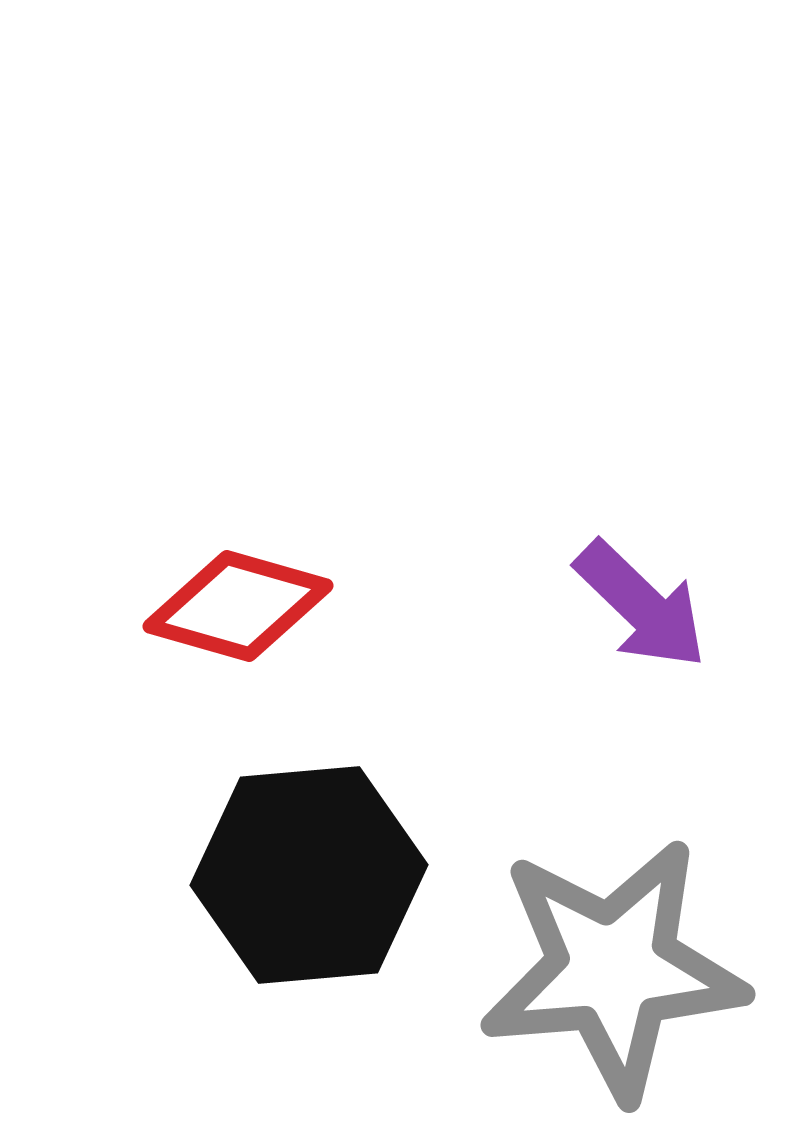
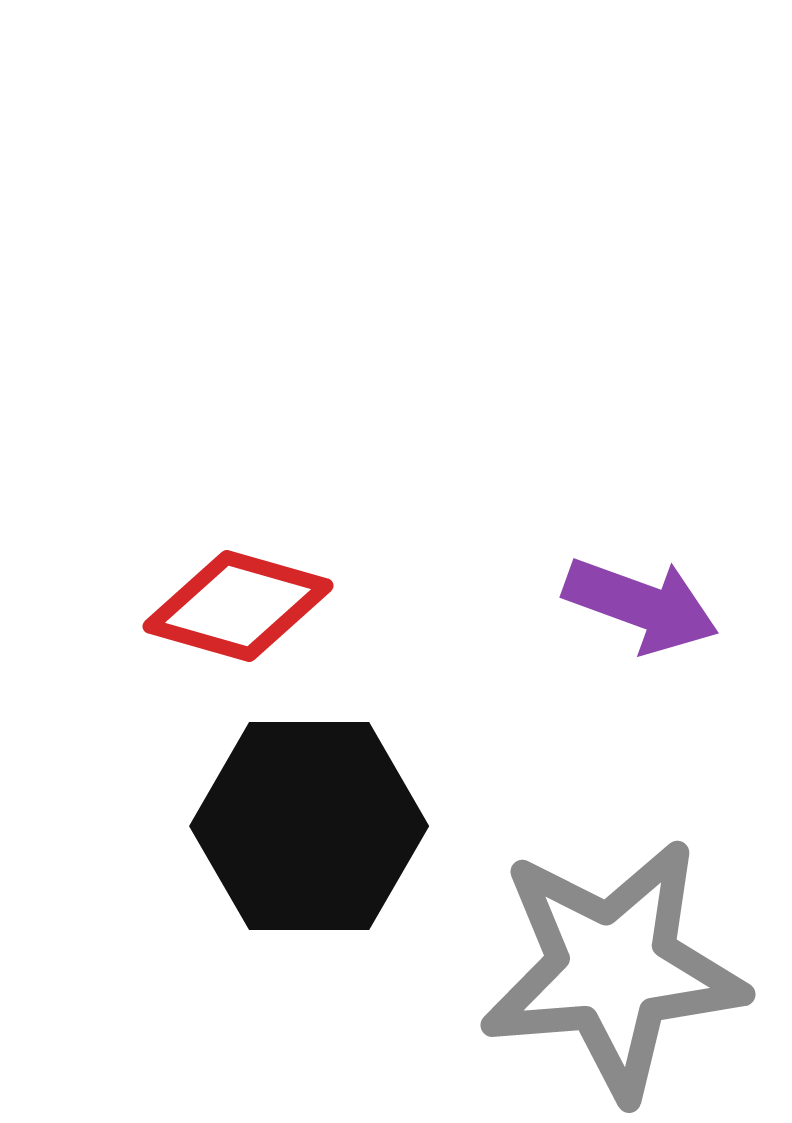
purple arrow: rotated 24 degrees counterclockwise
black hexagon: moved 49 px up; rotated 5 degrees clockwise
